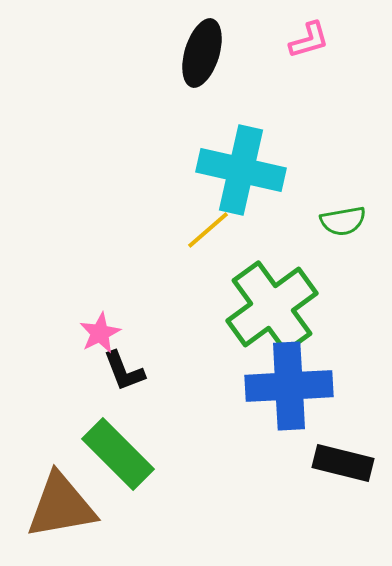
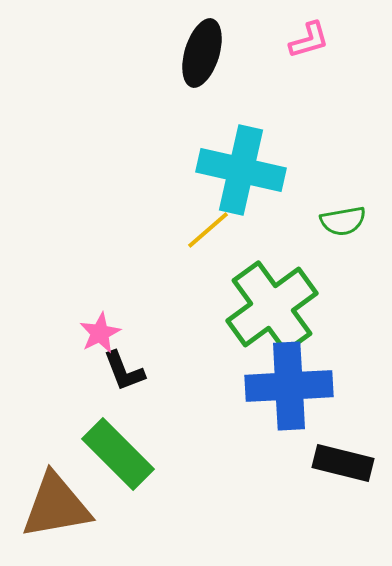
brown triangle: moved 5 px left
